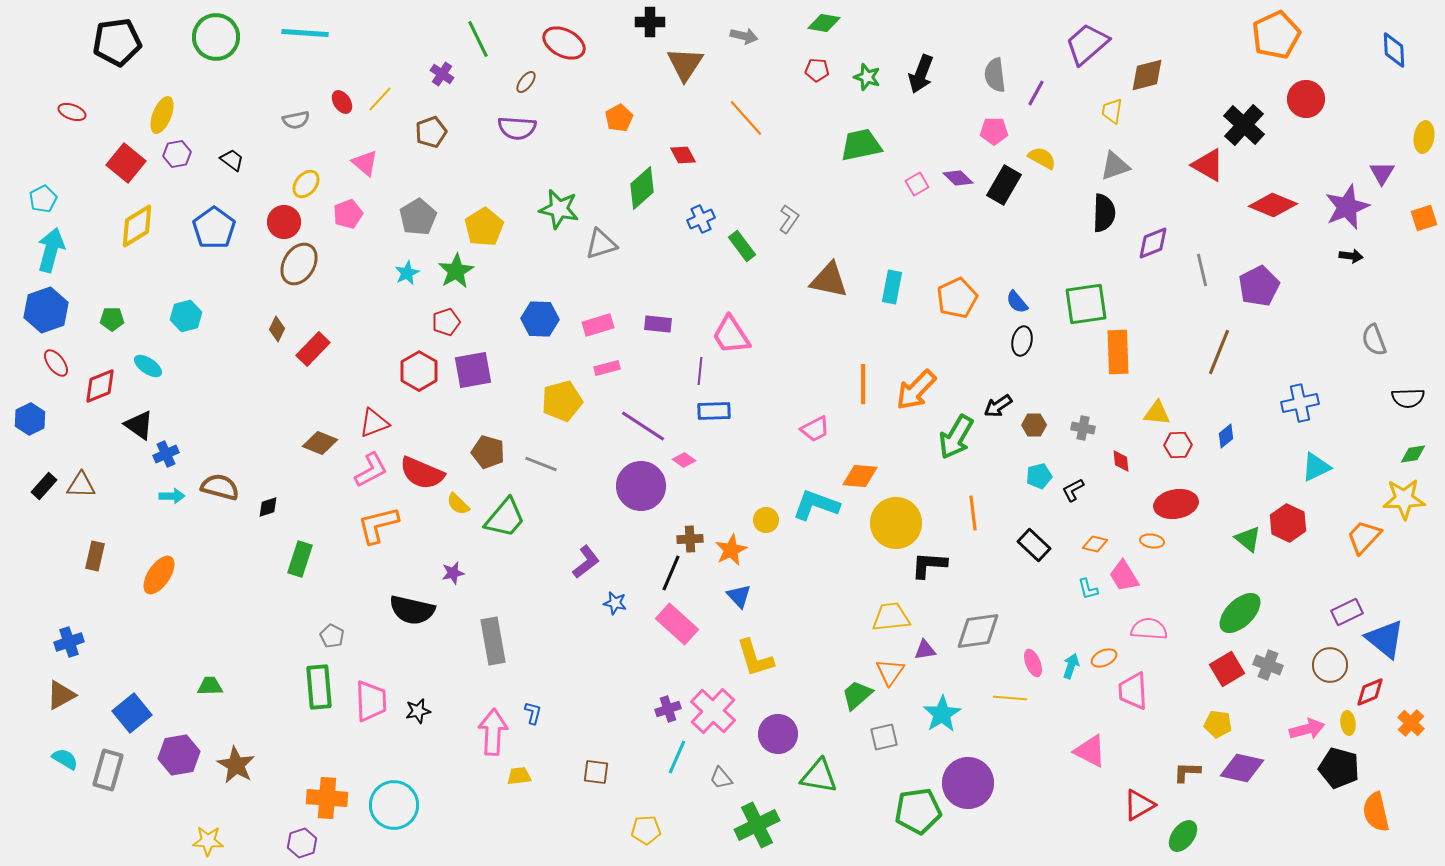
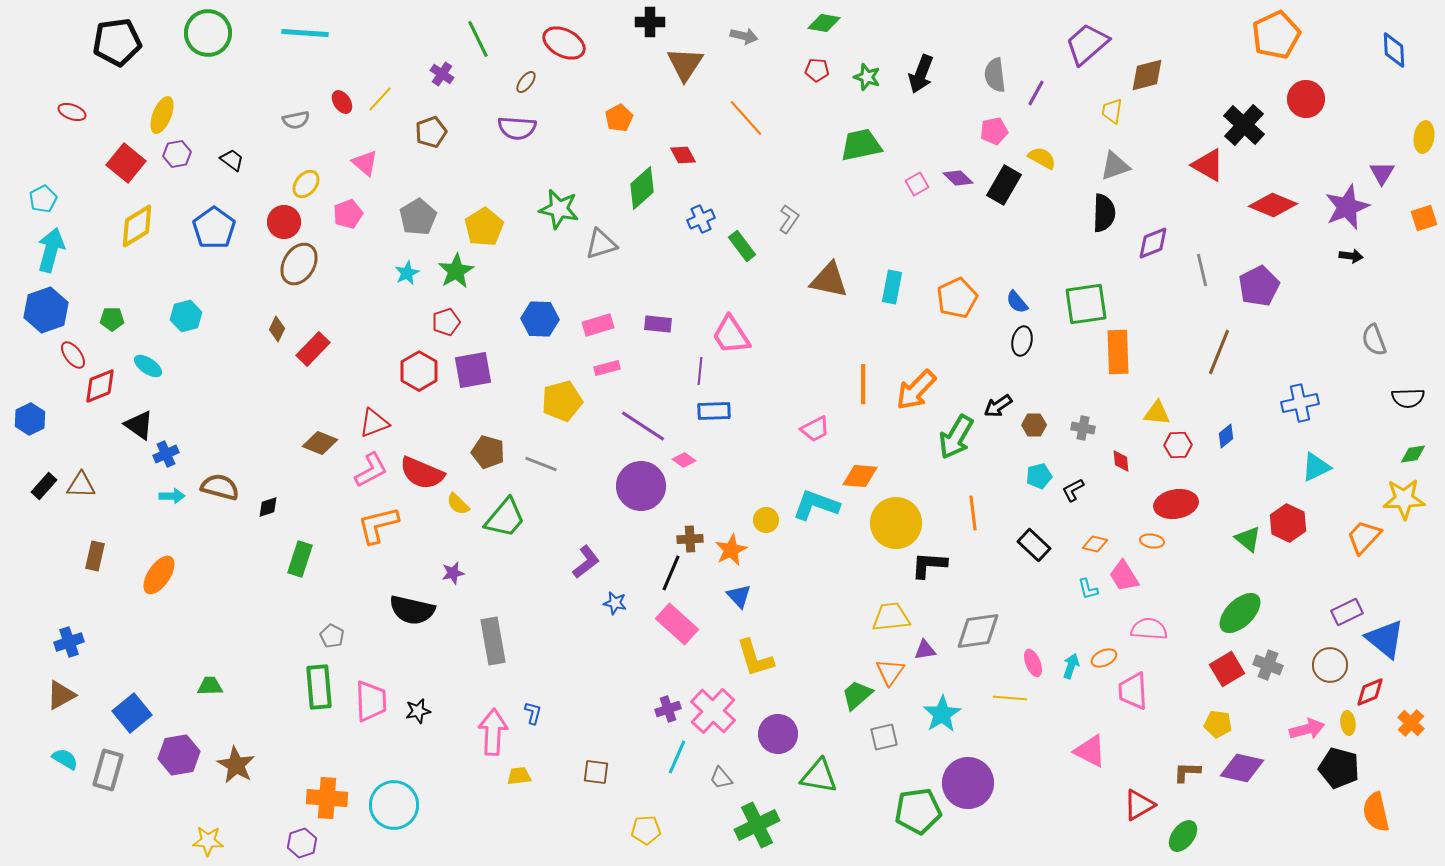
green circle at (216, 37): moved 8 px left, 4 px up
pink pentagon at (994, 131): rotated 12 degrees counterclockwise
red ellipse at (56, 363): moved 17 px right, 8 px up
